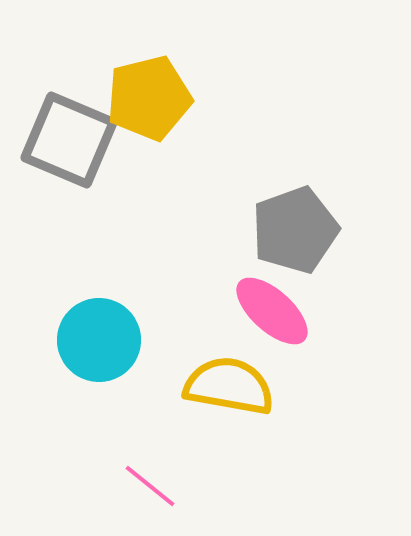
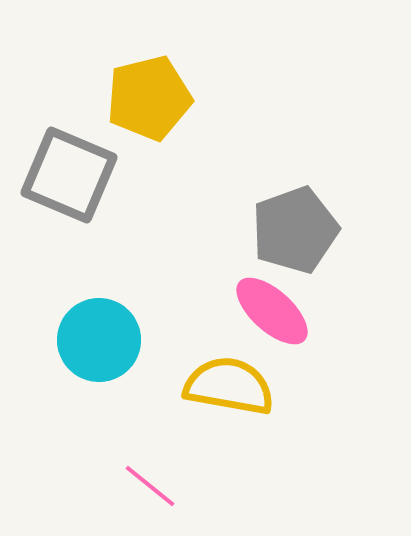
gray square: moved 35 px down
